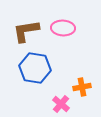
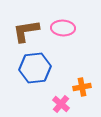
blue hexagon: rotated 16 degrees counterclockwise
